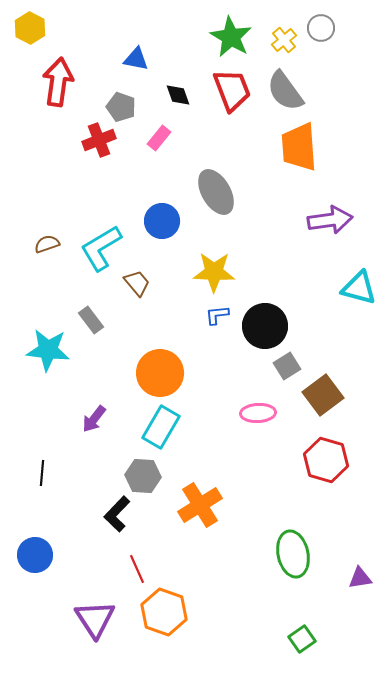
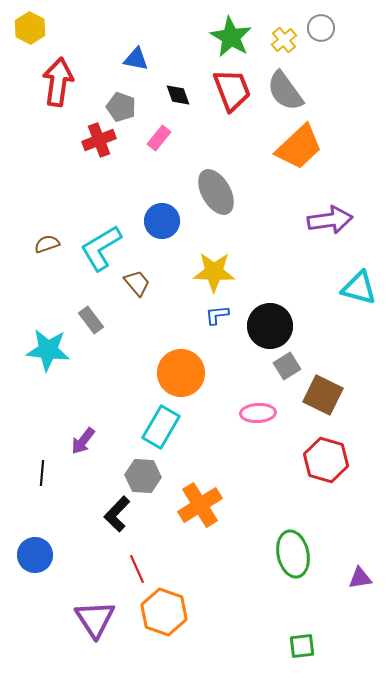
orange trapezoid at (299, 147): rotated 129 degrees counterclockwise
black circle at (265, 326): moved 5 px right
orange circle at (160, 373): moved 21 px right
brown square at (323, 395): rotated 27 degrees counterclockwise
purple arrow at (94, 419): moved 11 px left, 22 px down
green square at (302, 639): moved 7 px down; rotated 28 degrees clockwise
